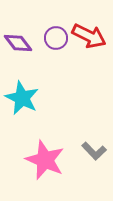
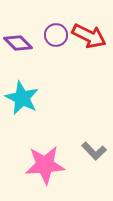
purple circle: moved 3 px up
purple diamond: rotated 8 degrees counterclockwise
pink star: moved 5 px down; rotated 27 degrees counterclockwise
